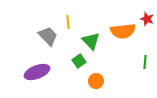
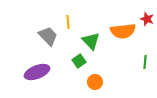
orange circle: moved 1 px left, 1 px down
